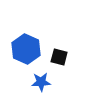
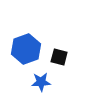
blue hexagon: rotated 16 degrees clockwise
